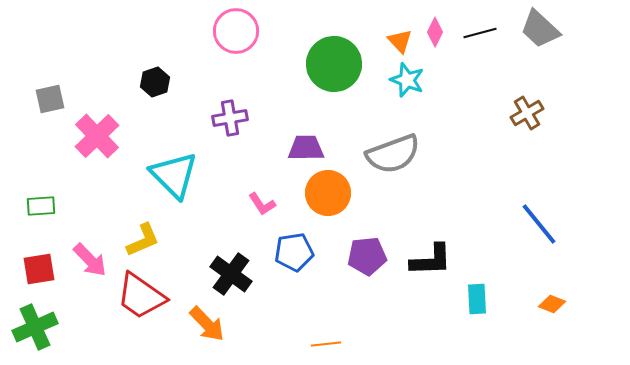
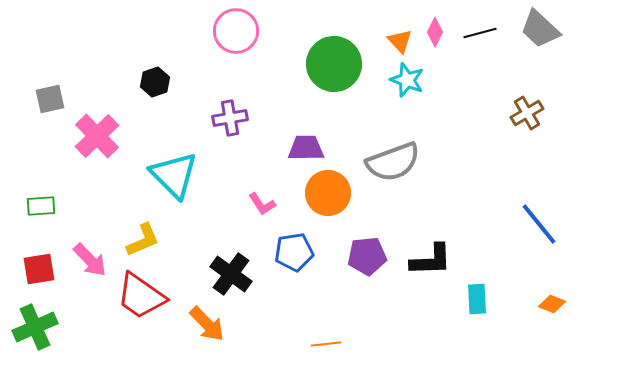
gray semicircle: moved 8 px down
